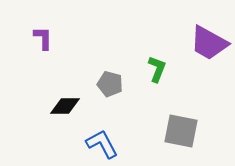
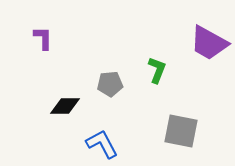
green L-shape: moved 1 px down
gray pentagon: rotated 20 degrees counterclockwise
